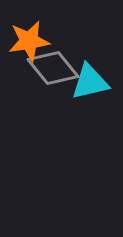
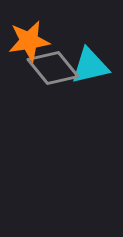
cyan triangle: moved 16 px up
